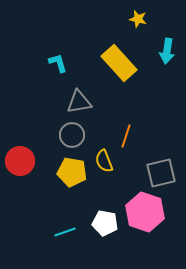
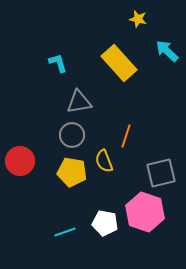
cyan arrow: rotated 125 degrees clockwise
